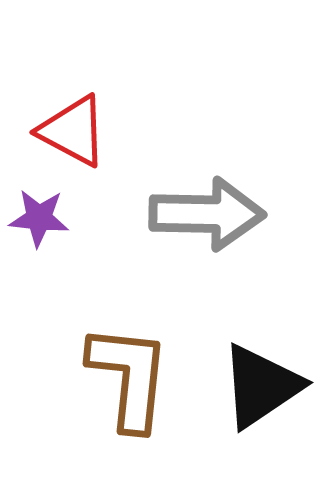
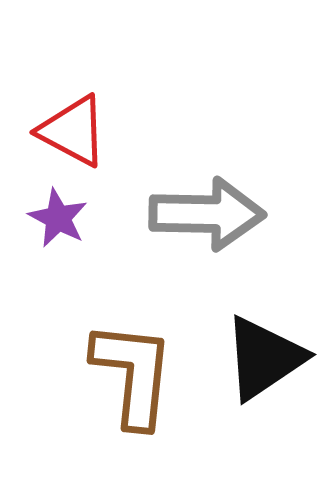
purple star: moved 19 px right; rotated 22 degrees clockwise
brown L-shape: moved 4 px right, 3 px up
black triangle: moved 3 px right, 28 px up
